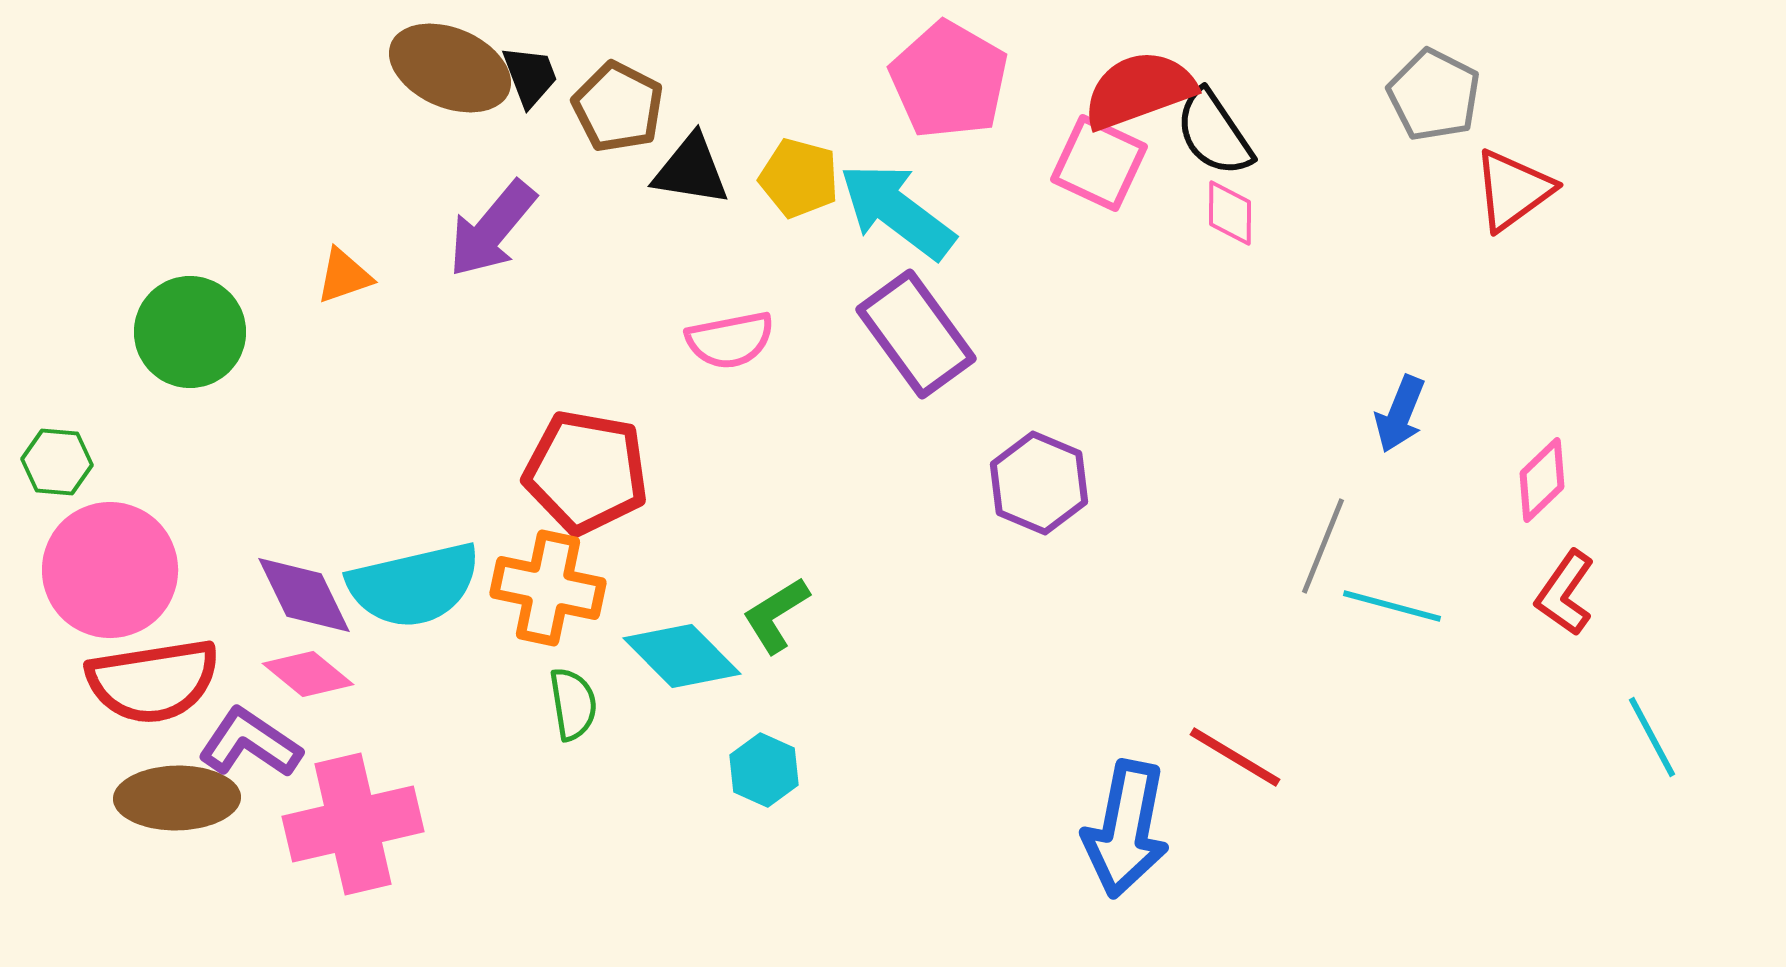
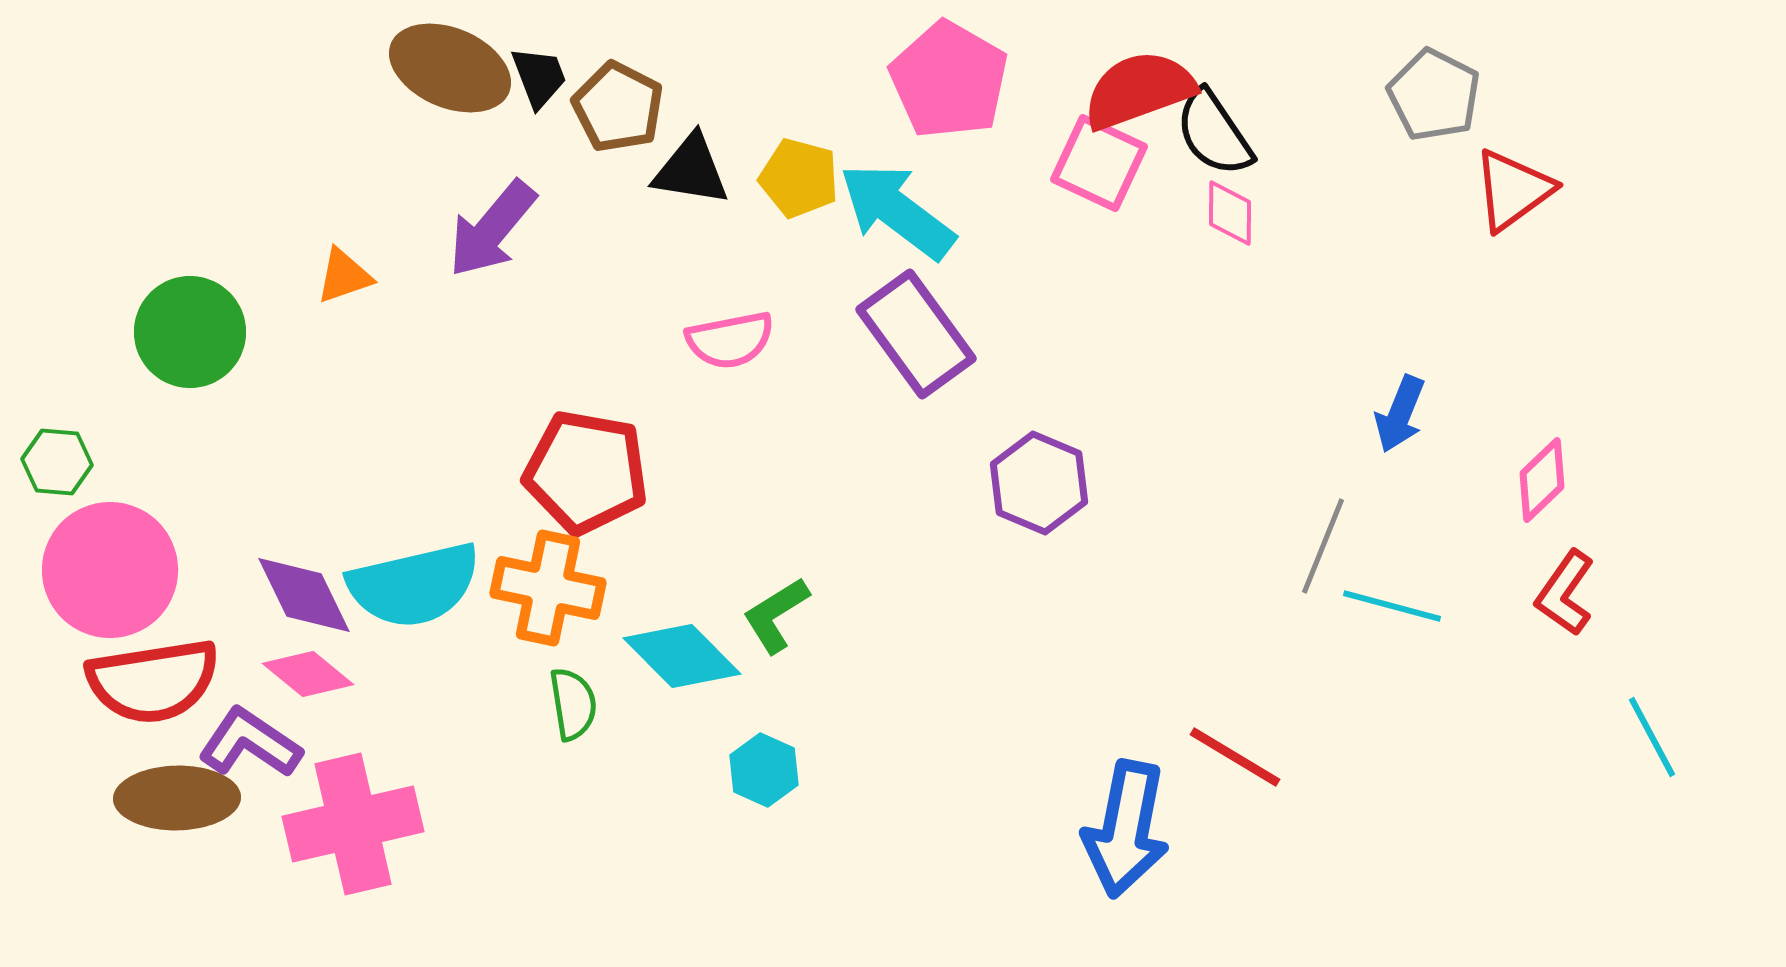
black trapezoid at (530, 76): moved 9 px right, 1 px down
